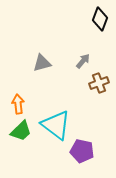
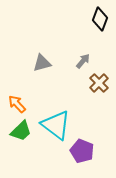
brown cross: rotated 24 degrees counterclockwise
orange arrow: moved 1 px left; rotated 36 degrees counterclockwise
purple pentagon: rotated 10 degrees clockwise
